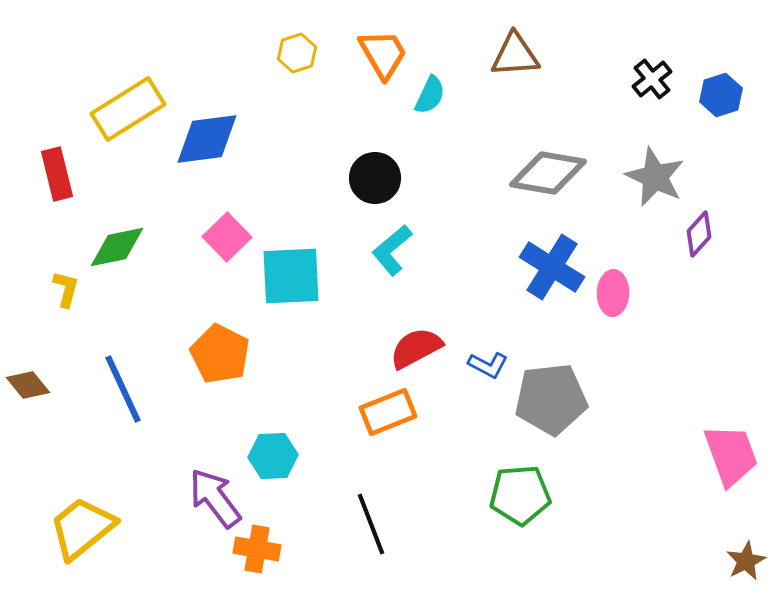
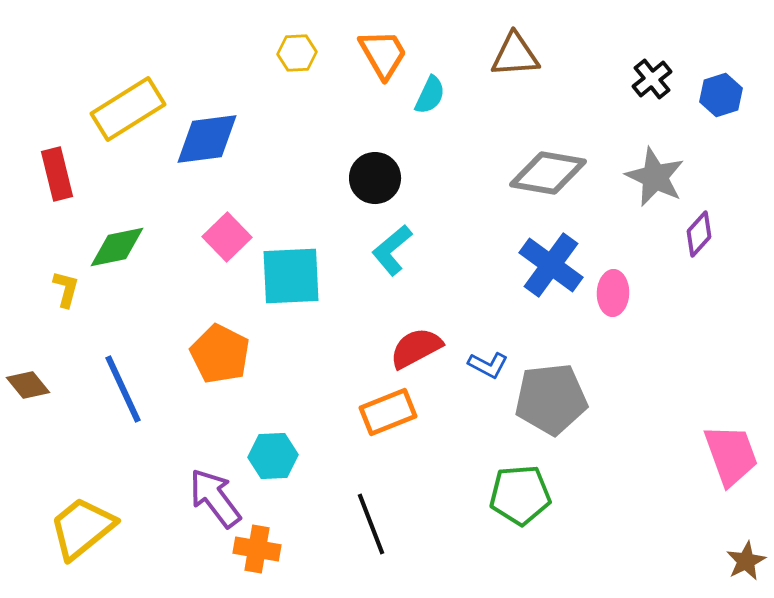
yellow hexagon: rotated 15 degrees clockwise
blue cross: moved 1 px left, 2 px up; rotated 4 degrees clockwise
